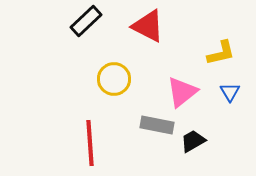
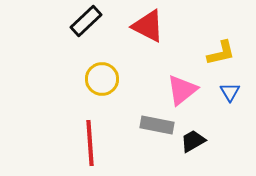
yellow circle: moved 12 px left
pink triangle: moved 2 px up
